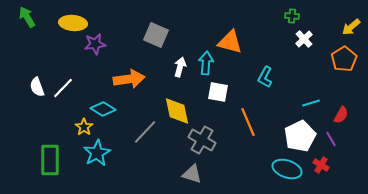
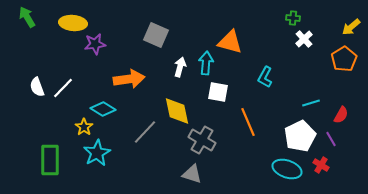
green cross: moved 1 px right, 2 px down
